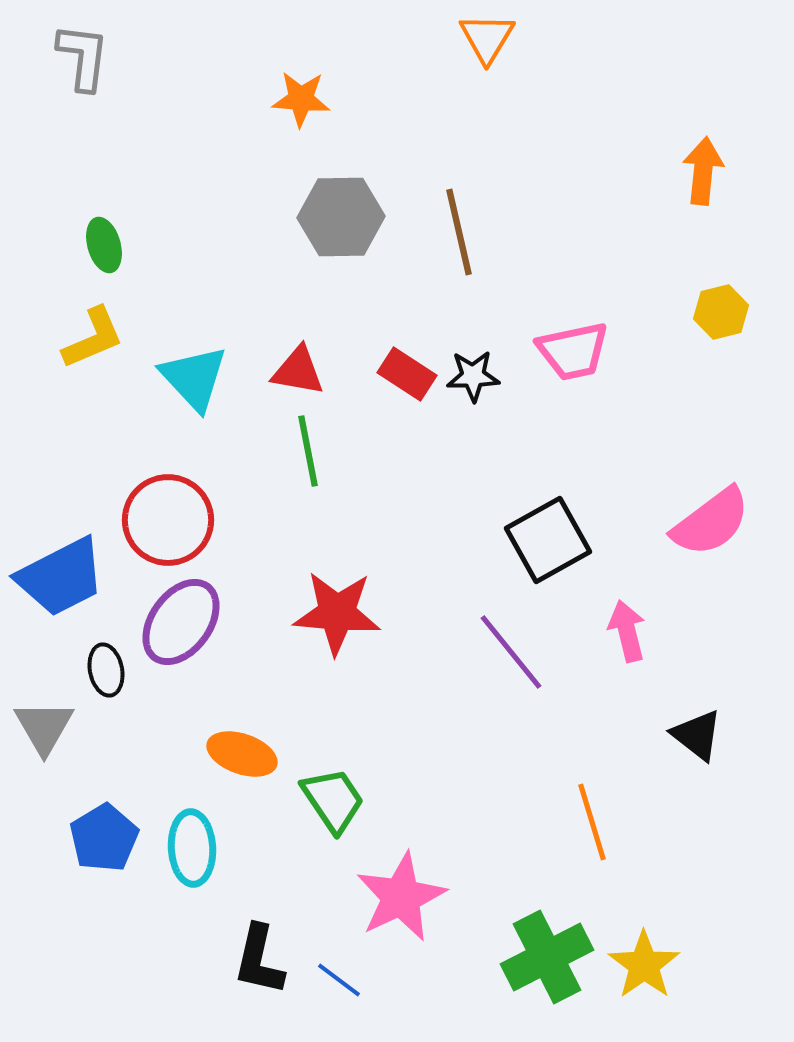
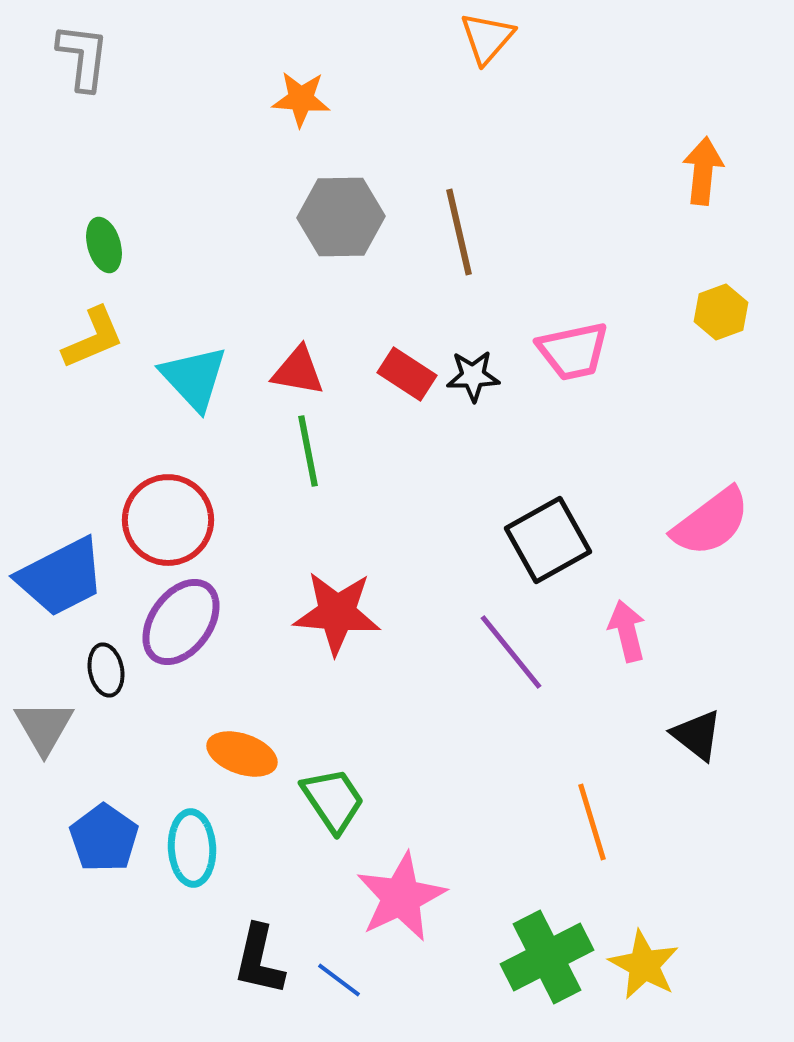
orange triangle: rotated 10 degrees clockwise
yellow hexagon: rotated 6 degrees counterclockwise
blue pentagon: rotated 6 degrees counterclockwise
yellow star: rotated 8 degrees counterclockwise
